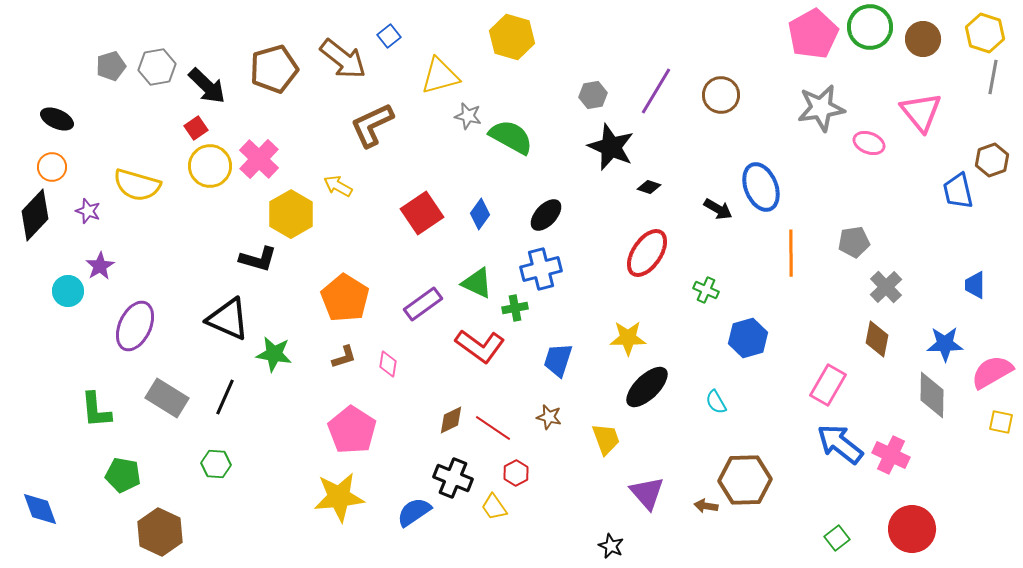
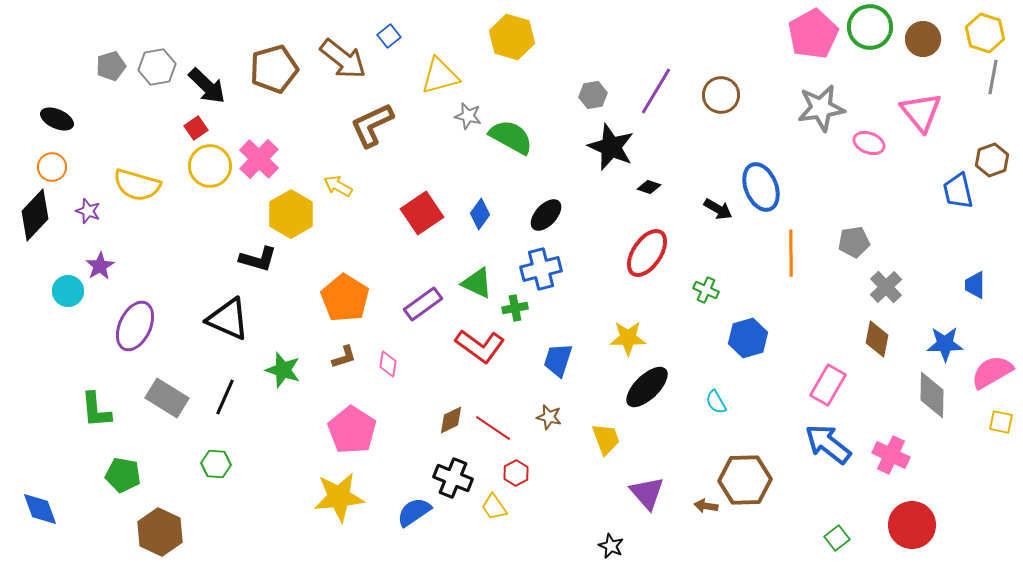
green star at (274, 354): moved 9 px right, 16 px down; rotated 9 degrees clockwise
blue arrow at (840, 444): moved 12 px left
red circle at (912, 529): moved 4 px up
